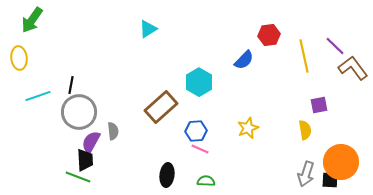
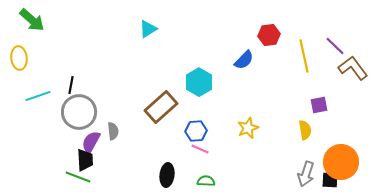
green arrow: rotated 84 degrees counterclockwise
